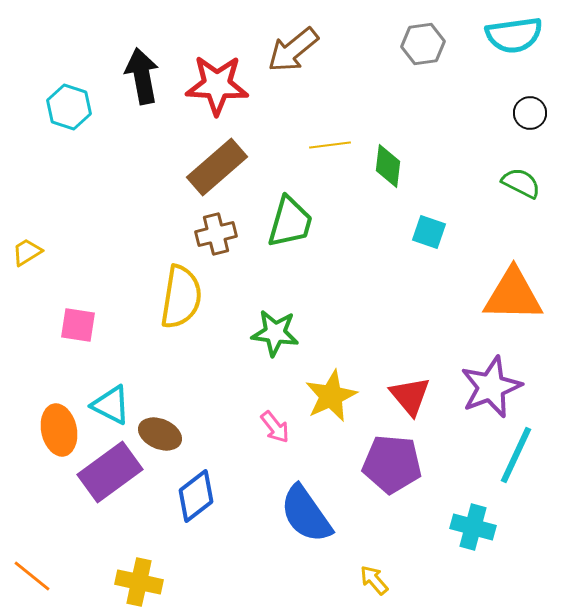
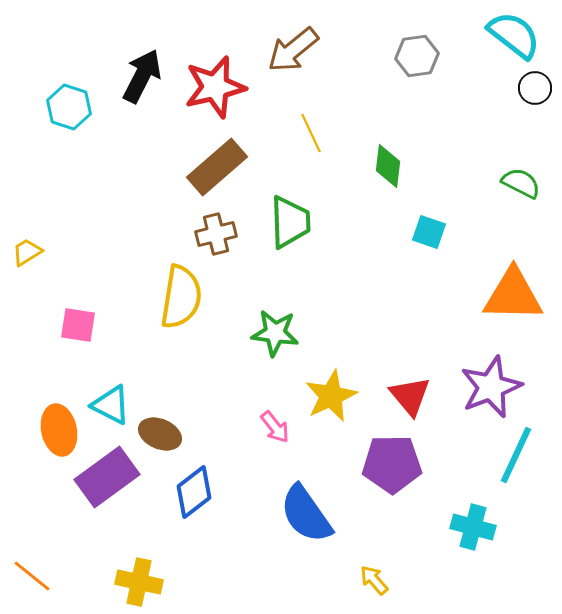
cyan semicircle: rotated 134 degrees counterclockwise
gray hexagon: moved 6 px left, 12 px down
black arrow: rotated 38 degrees clockwise
red star: moved 2 px left, 2 px down; rotated 16 degrees counterclockwise
black circle: moved 5 px right, 25 px up
yellow line: moved 19 px left, 12 px up; rotated 72 degrees clockwise
green trapezoid: rotated 18 degrees counterclockwise
purple pentagon: rotated 6 degrees counterclockwise
purple rectangle: moved 3 px left, 5 px down
blue diamond: moved 2 px left, 4 px up
